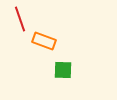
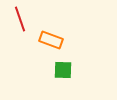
orange rectangle: moved 7 px right, 1 px up
